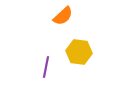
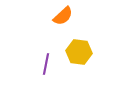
purple line: moved 3 px up
